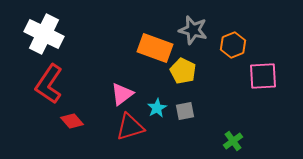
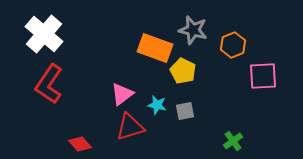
white cross: rotated 15 degrees clockwise
cyan star: moved 3 px up; rotated 30 degrees counterclockwise
red diamond: moved 8 px right, 23 px down
